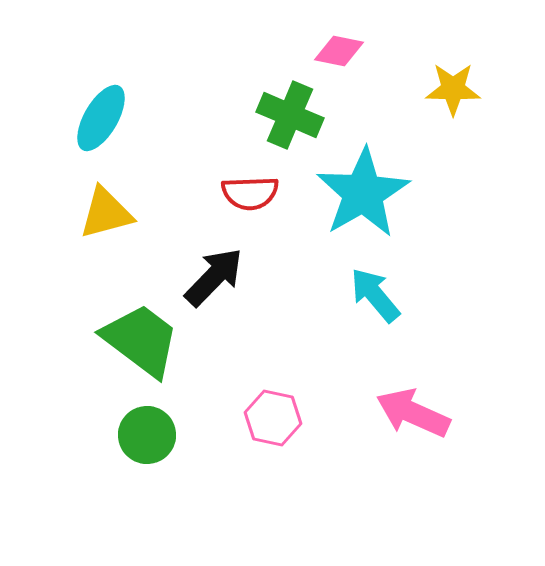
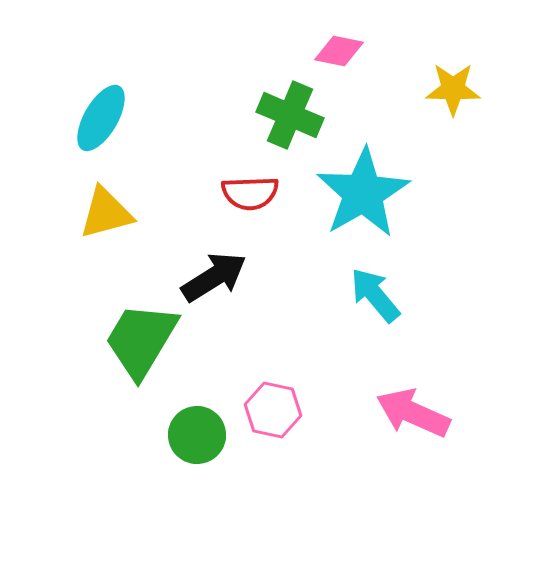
black arrow: rotated 14 degrees clockwise
green trapezoid: rotated 96 degrees counterclockwise
pink hexagon: moved 8 px up
green circle: moved 50 px right
